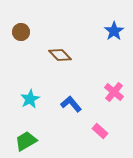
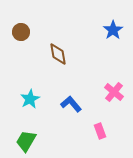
blue star: moved 1 px left, 1 px up
brown diamond: moved 2 px left, 1 px up; rotated 35 degrees clockwise
pink rectangle: rotated 28 degrees clockwise
green trapezoid: rotated 30 degrees counterclockwise
